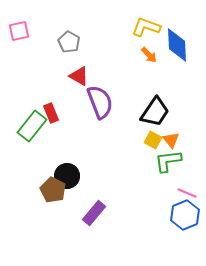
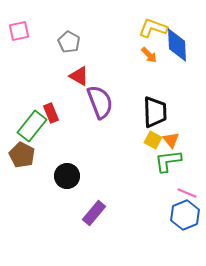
yellow L-shape: moved 7 px right, 1 px down
black trapezoid: rotated 36 degrees counterclockwise
brown pentagon: moved 31 px left, 35 px up
